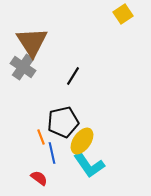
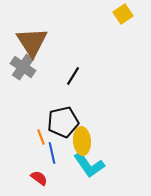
yellow ellipse: rotated 40 degrees counterclockwise
